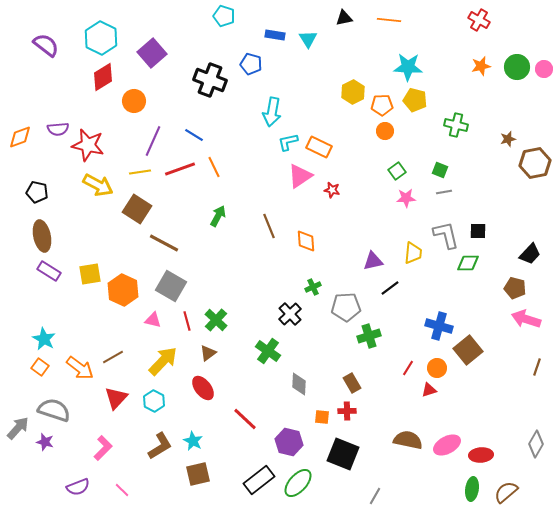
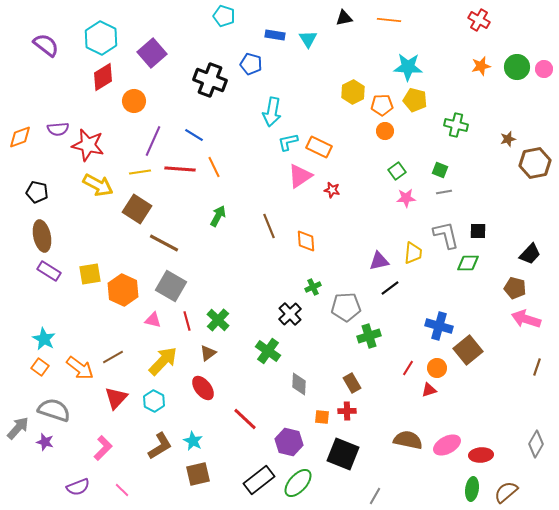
red line at (180, 169): rotated 24 degrees clockwise
purple triangle at (373, 261): moved 6 px right
green cross at (216, 320): moved 2 px right
